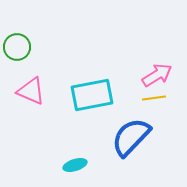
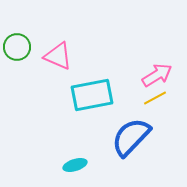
pink triangle: moved 27 px right, 35 px up
yellow line: moved 1 px right; rotated 20 degrees counterclockwise
